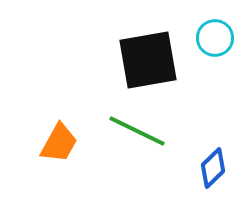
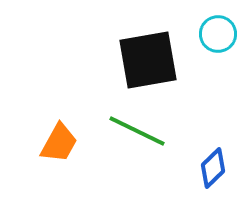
cyan circle: moved 3 px right, 4 px up
